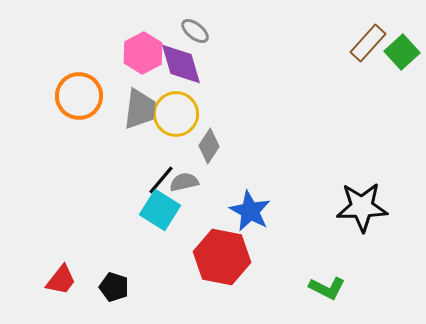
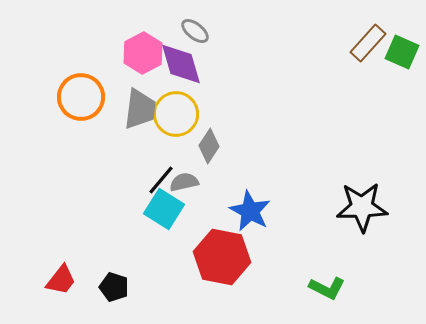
green square: rotated 24 degrees counterclockwise
orange circle: moved 2 px right, 1 px down
cyan square: moved 4 px right, 1 px up
